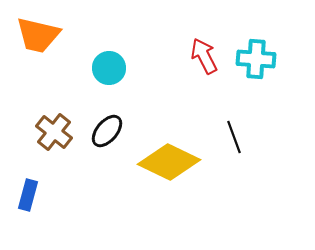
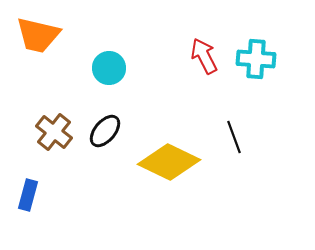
black ellipse: moved 2 px left
